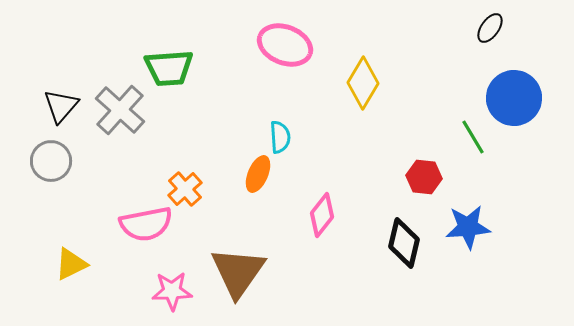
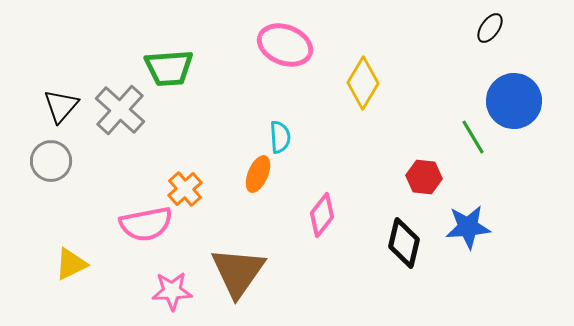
blue circle: moved 3 px down
